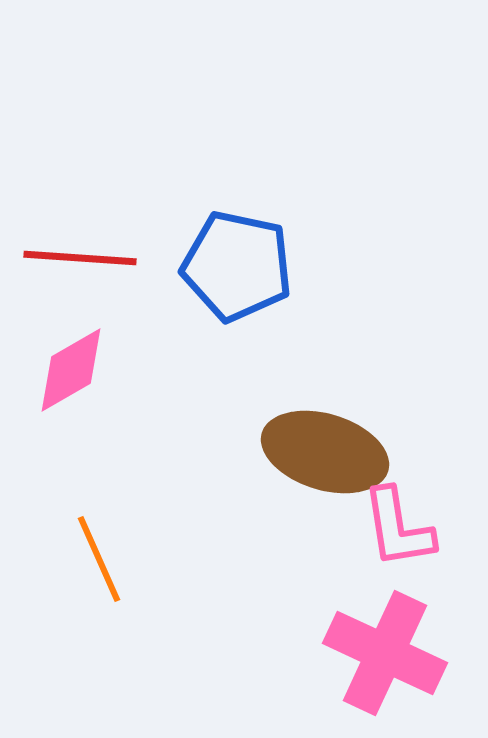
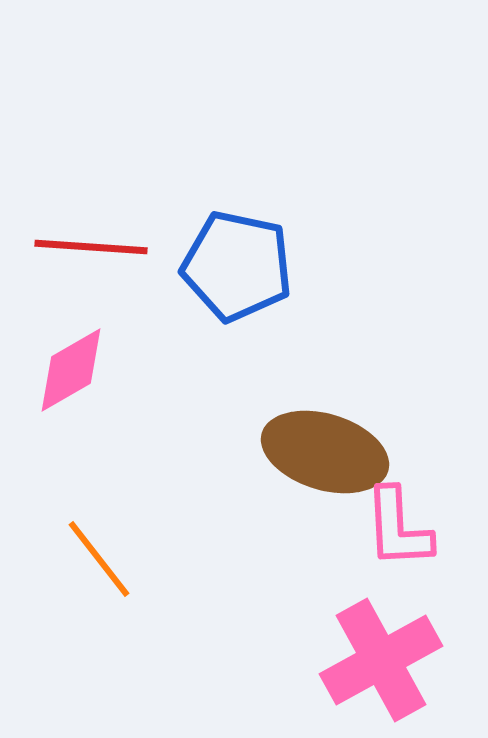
red line: moved 11 px right, 11 px up
pink L-shape: rotated 6 degrees clockwise
orange line: rotated 14 degrees counterclockwise
pink cross: moved 4 px left, 7 px down; rotated 36 degrees clockwise
